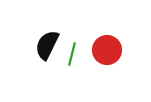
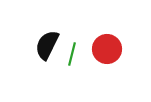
red circle: moved 1 px up
